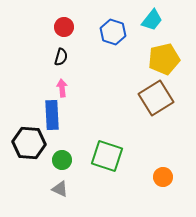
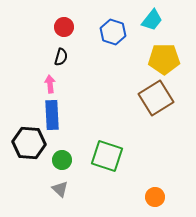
yellow pentagon: rotated 12 degrees clockwise
pink arrow: moved 12 px left, 4 px up
orange circle: moved 8 px left, 20 px down
gray triangle: rotated 18 degrees clockwise
